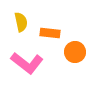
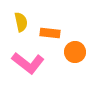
pink L-shape: moved 1 px right
